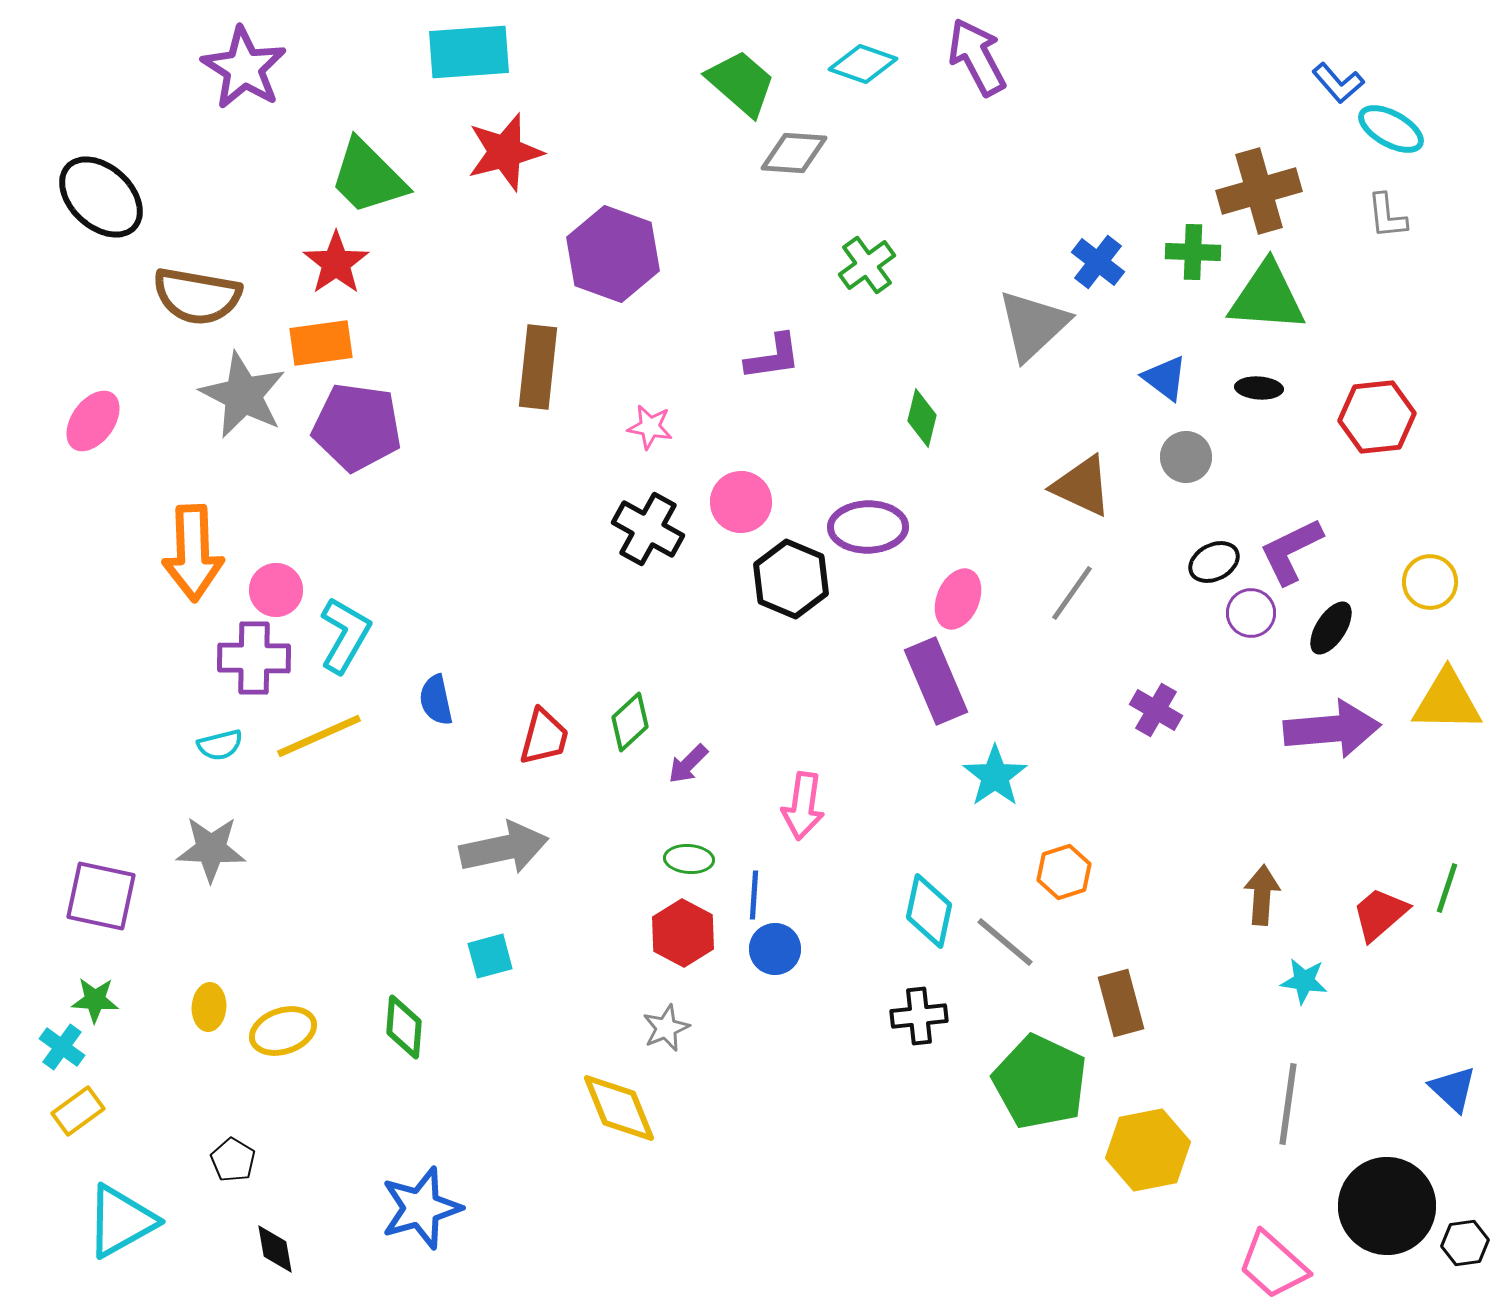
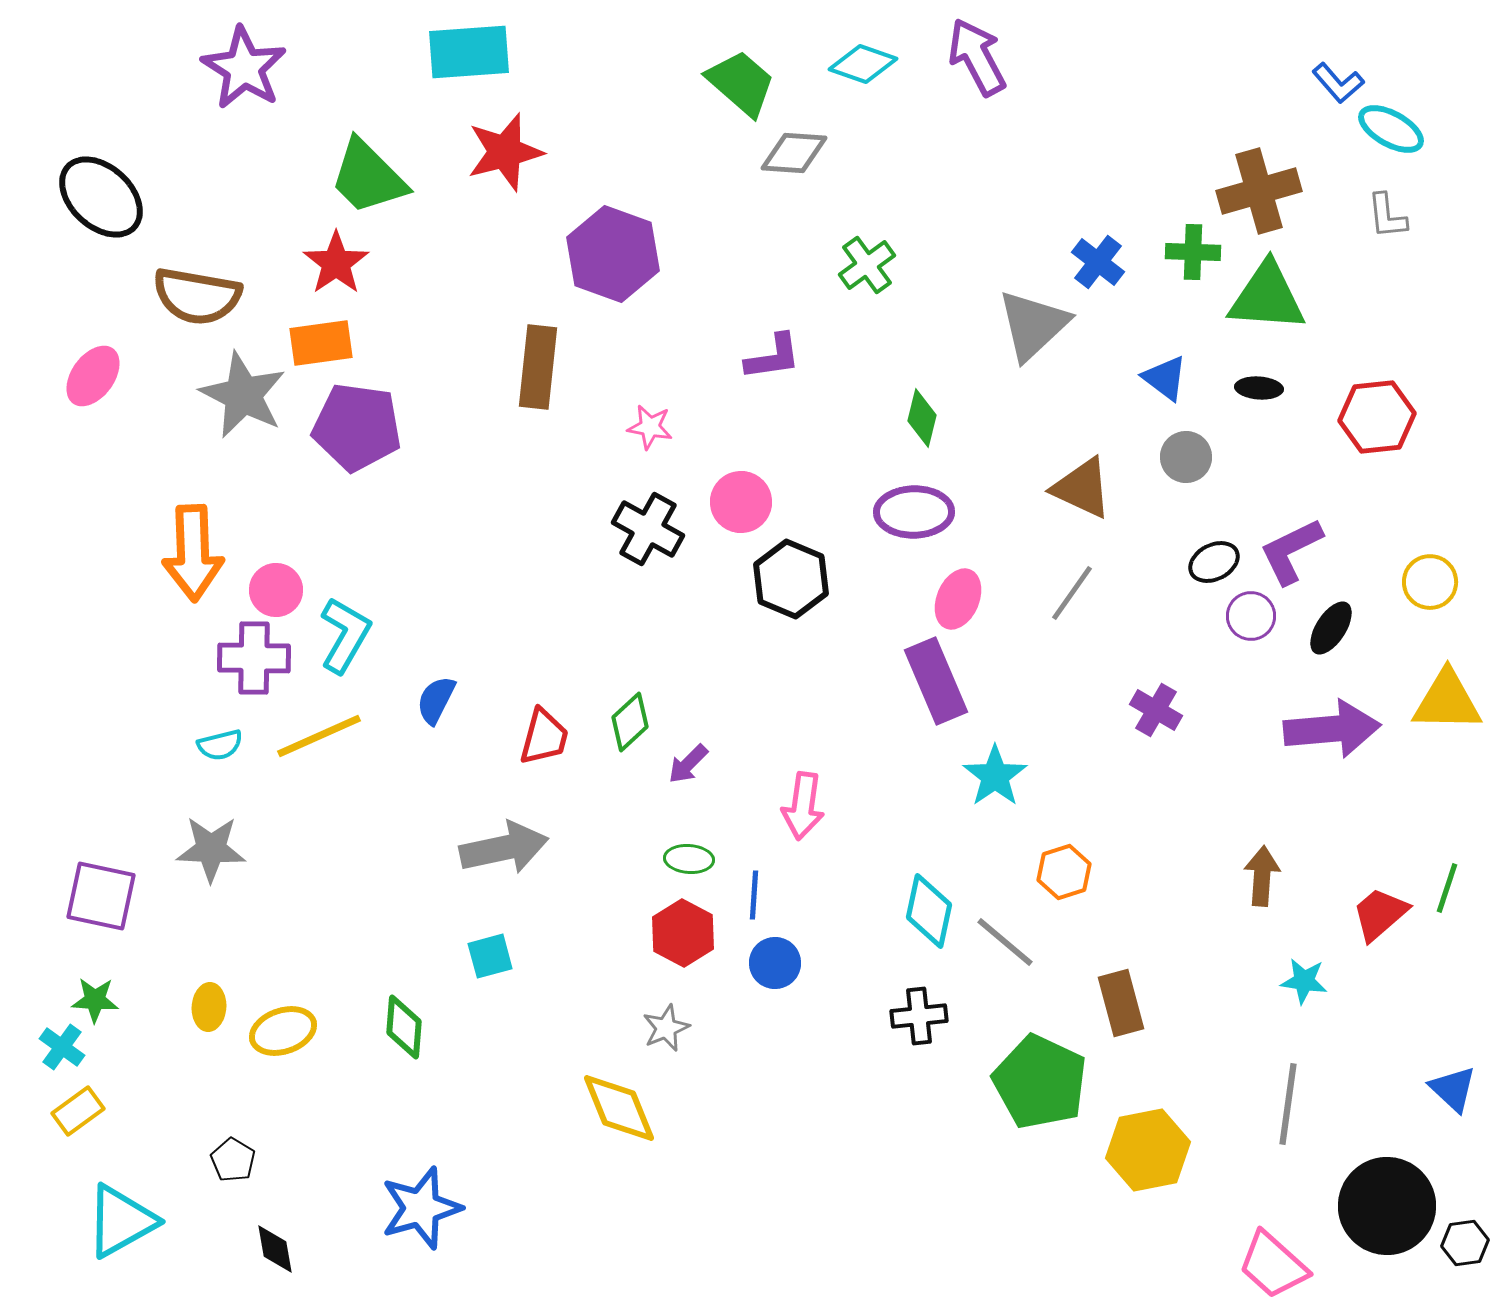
pink ellipse at (93, 421): moved 45 px up
brown triangle at (1082, 486): moved 2 px down
purple ellipse at (868, 527): moved 46 px right, 15 px up
purple circle at (1251, 613): moved 3 px down
blue semicircle at (436, 700): rotated 39 degrees clockwise
brown arrow at (1262, 895): moved 19 px up
blue circle at (775, 949): moved 14 px down
